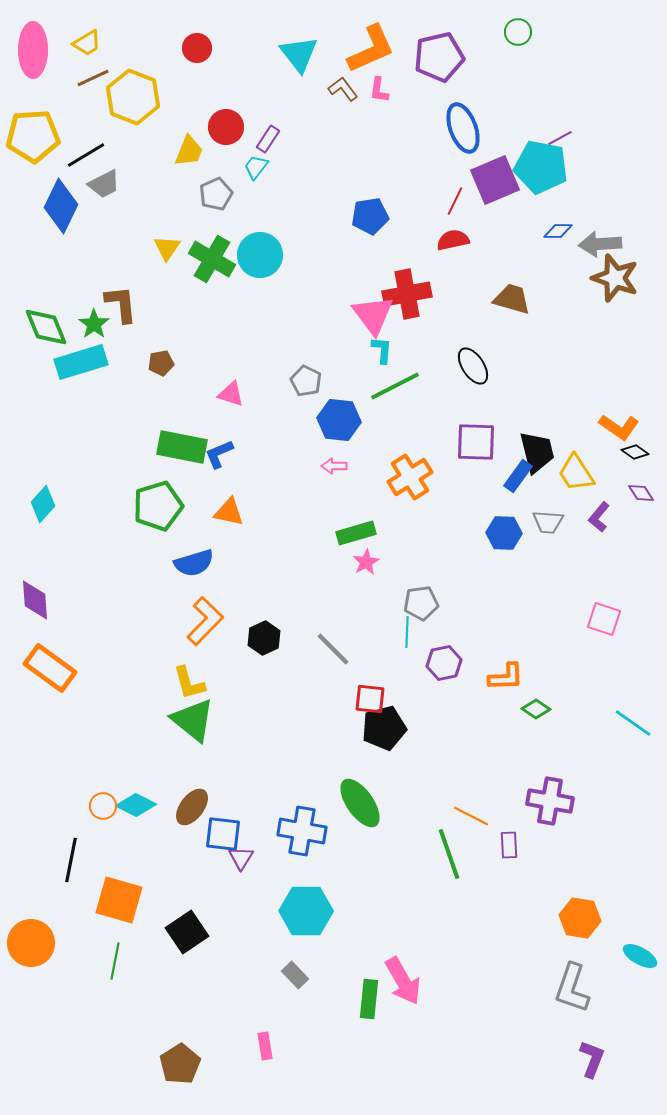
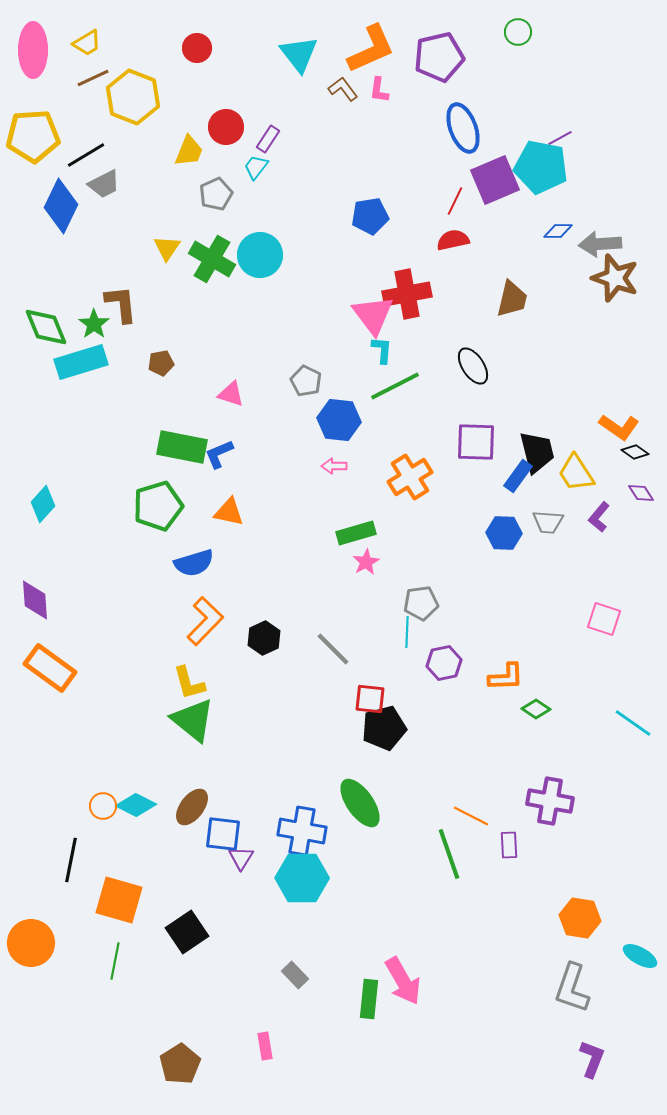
brown trapezoid at (512, 299): rotated 87 degrees clockwise
cyan hexagon at (306, 911): moved 4 px left, 33 px up
